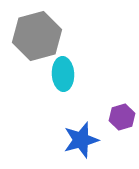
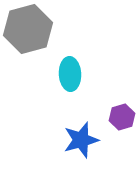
gray hexagon: moved 9 px left, 7 px up
cyan ellipse: moved 7 px right
